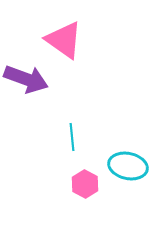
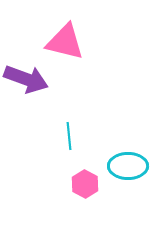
pink triangle: moved 1 px right, 2 px down; rotated 21 degrees counterclockwise
cyan line: moved 3 px left, 1 px up
cyan ellipse: rotated 12 degrees counterclockwise
